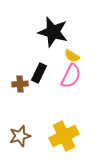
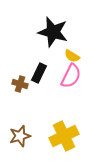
brown cross: rotated 21 degrees clockwise
